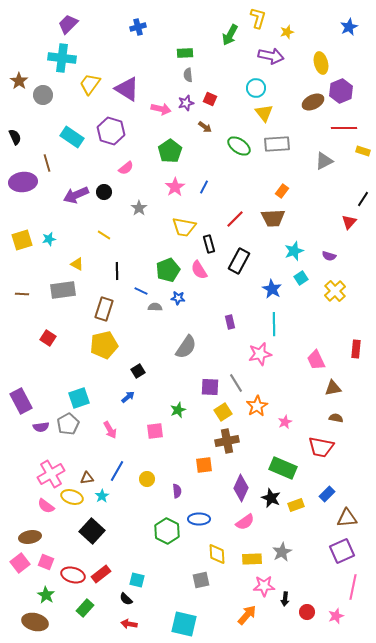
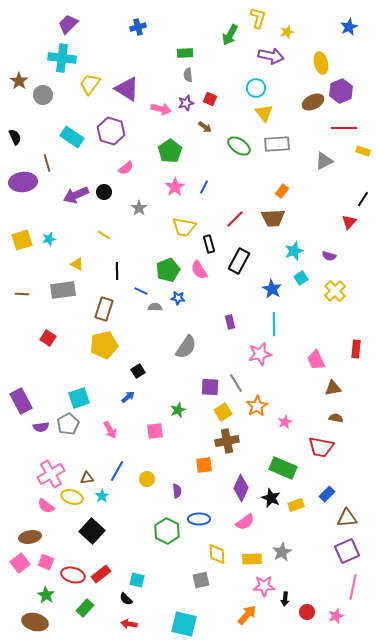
purple square at (342, 551): moved 5 px right
